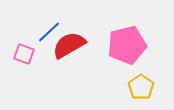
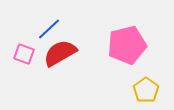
blue line: moved 3 px up
red semicircle: moved 9 px left, 8 px down
yellow pentagon: moved 5 px right, 3 px down
